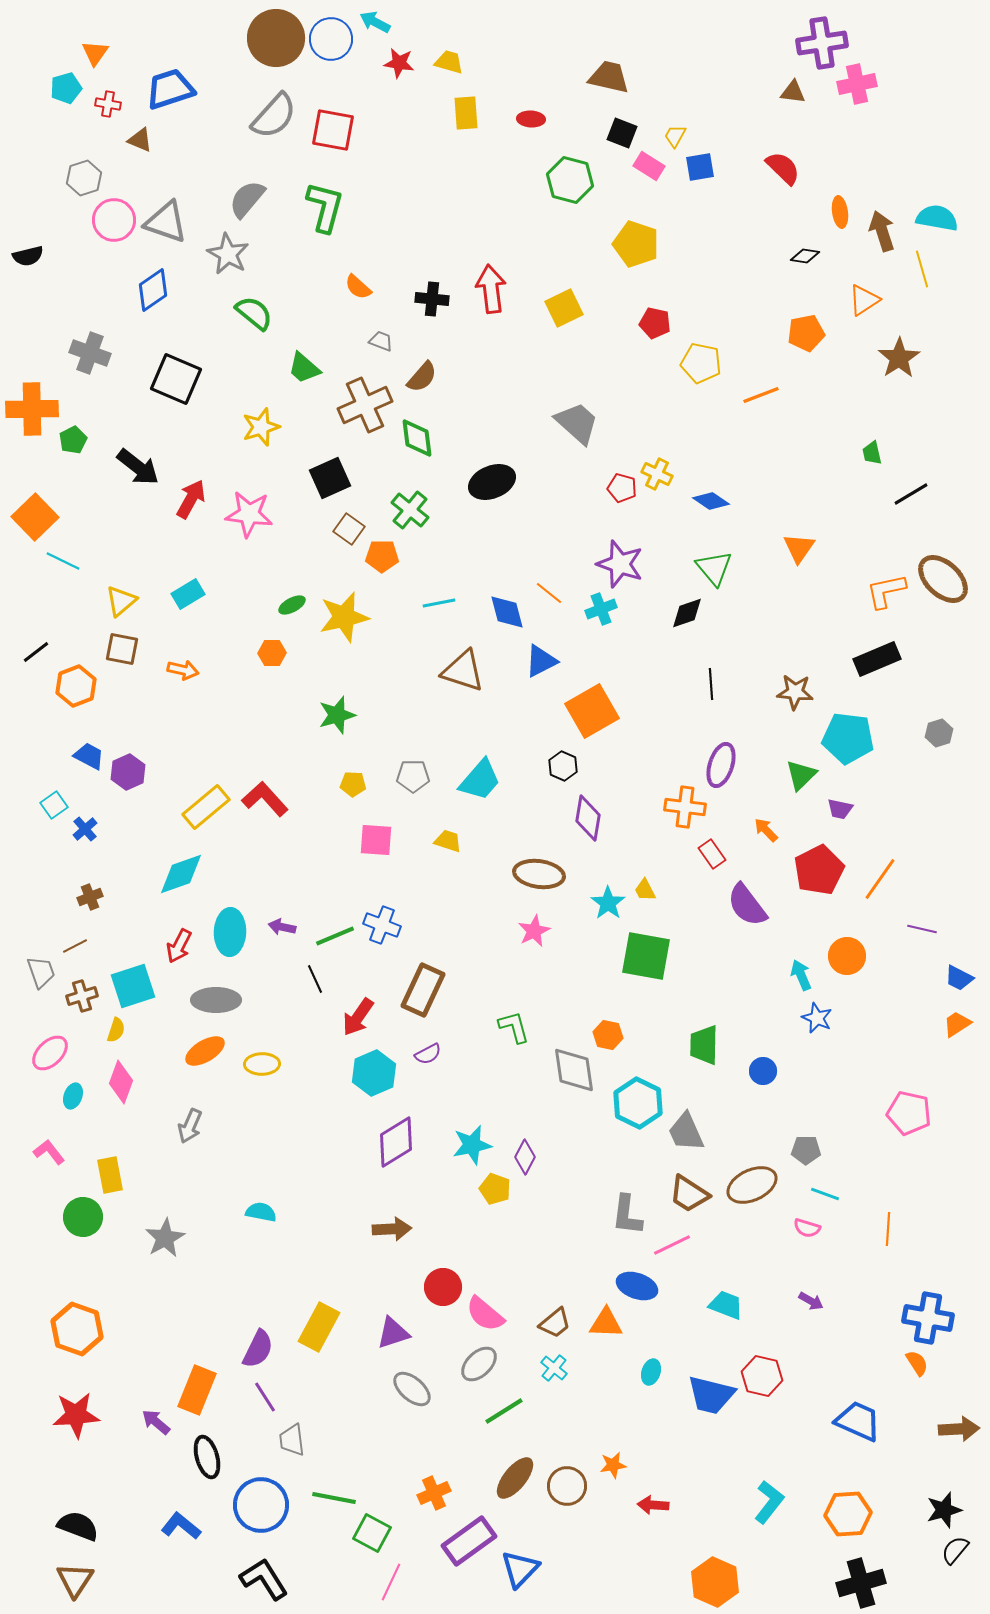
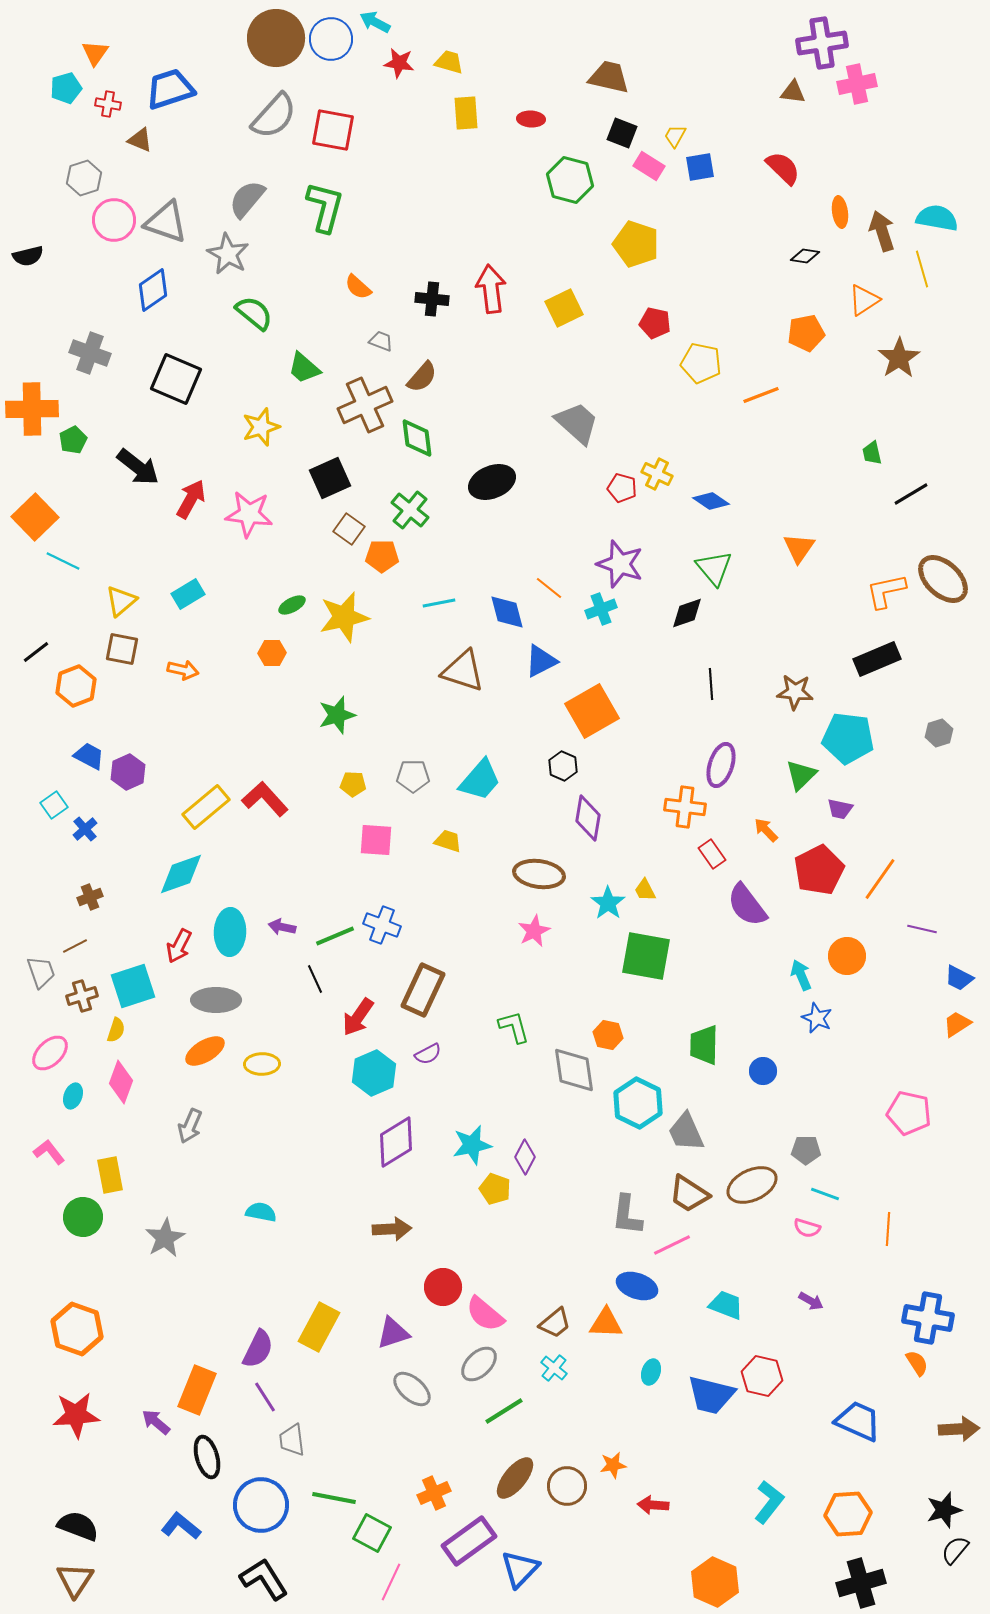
orange line at (549, 593): moved 5 px up
